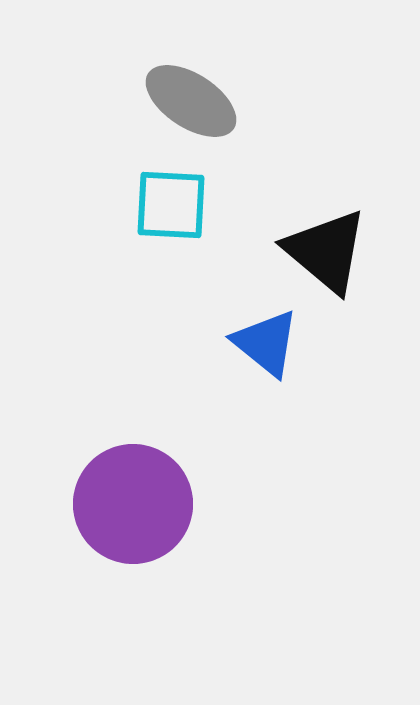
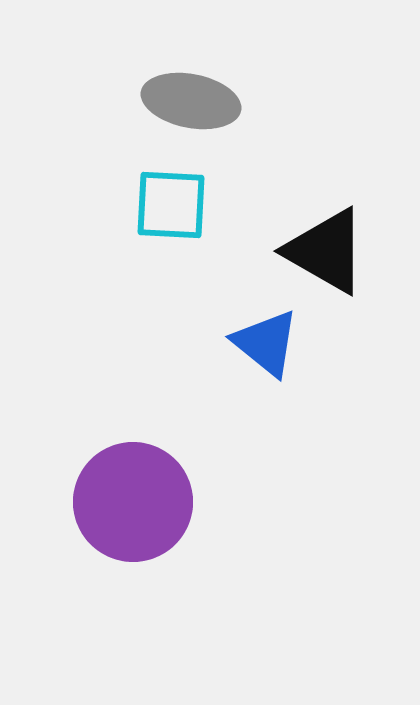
gray ellipse: rotated 22 degrees counterclockwise
black triangle: rotated 10 degrees counterclockwise
purple circle: moved 2 px up
